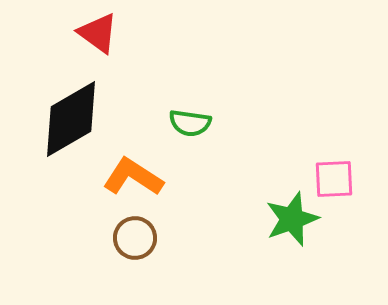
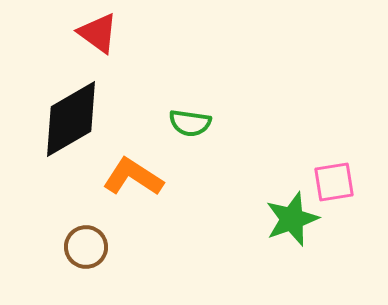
pink square: moved 3 px down; rotated 6 degrees counterclockwise
brown circle: moved 49 px left, 9 px down
